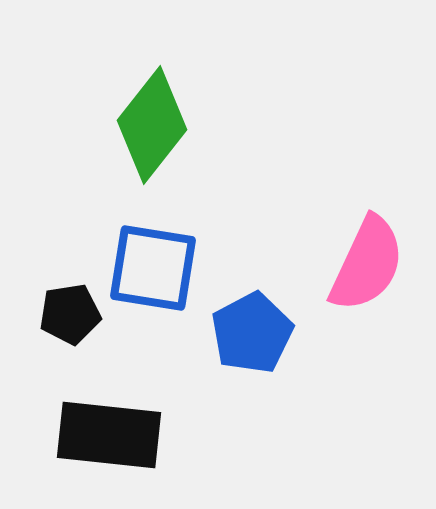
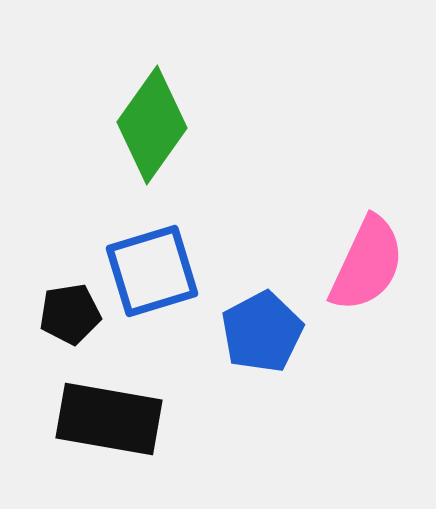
green diamond: rotated 3 degrees counterclockwise
blue square: moved 1 px left, 3 px down; rotated 26 degrees counterclockwise
blue pentagon: moved 10 px right, 1 px up
black rectangle: moved 16 px up; rotated 4 degrees clockwise
